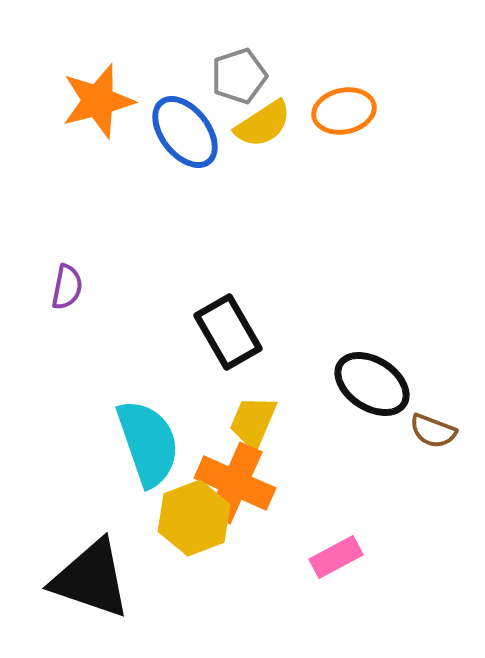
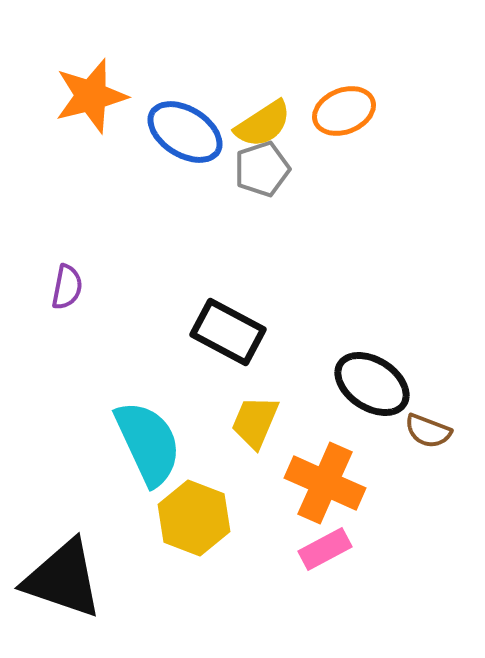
gray pentagon: moved 23 px right, 93 px down
orange star: moved 7 px left, 5 px up
orange ellipse: rotated 10 degrees counterclockwise
blue ellipse: rotated 20 degrees counterclockwise
black rectangle: rotated 32 degrees counterclockwise
yellow trapezoid: moved 2 px right
brown semicircle: moved 5 px left
cyan semicircle: rotated 6 degrees counterclockwise
orange cross: moved 90 px right
yellow hexagon: rotated 18 degrees counterclockwise
pink rectangle: moved 11 px left, 8 px up
black triangle: moved 28 px left
